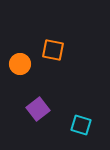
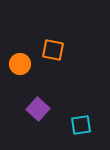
purple square: rotated 10 degrees counterclockwise
cyan square: rotated 25 degrees counterclockwise
